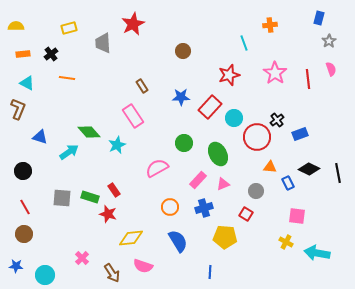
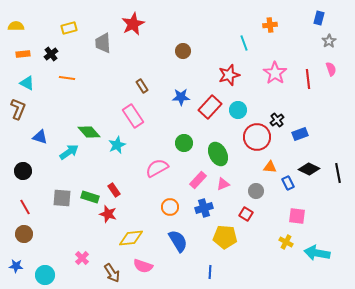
cyan circle at (234, 118): moved 4 px right, 8 px up
